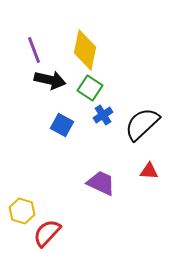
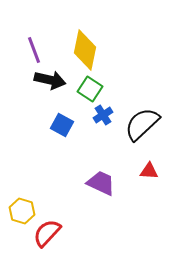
green square: moved 1 px down
